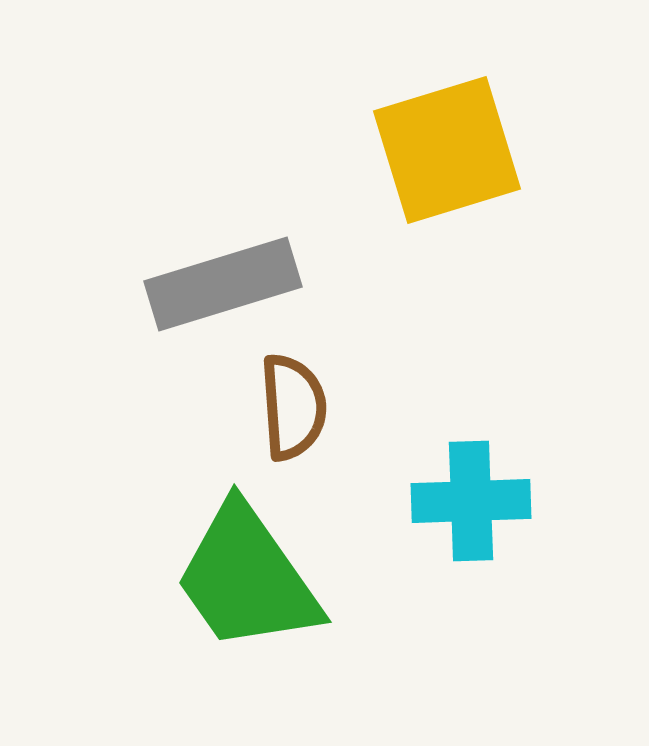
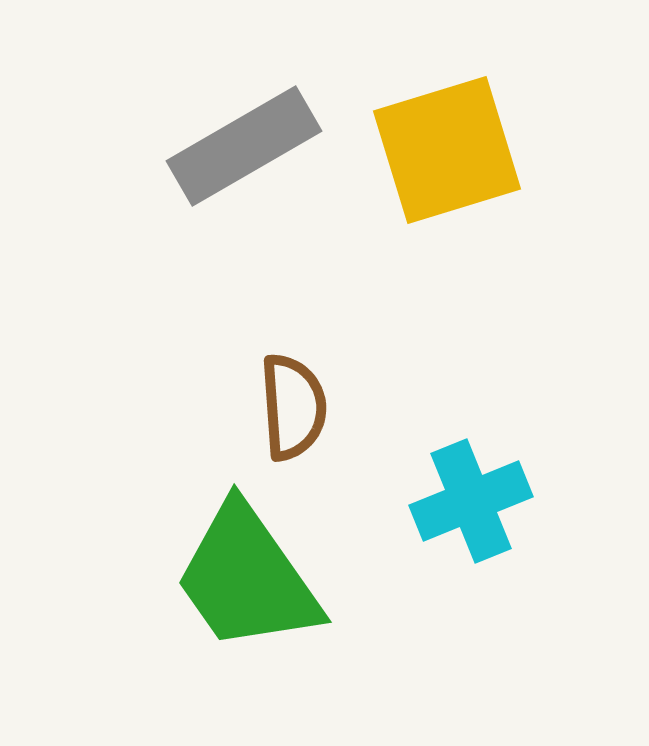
gray rectangle: moved 21 px right, 138 px up; rotated 13 degrees counterclockwise
cyan cross: rotated 20 degrees counterclockwise
